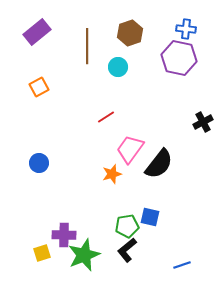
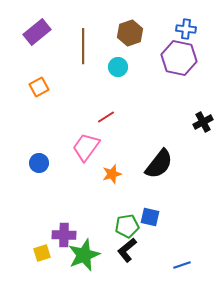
brown line: moved 4 px left
pink trapezoid: moved 44 px left, 2 px up
